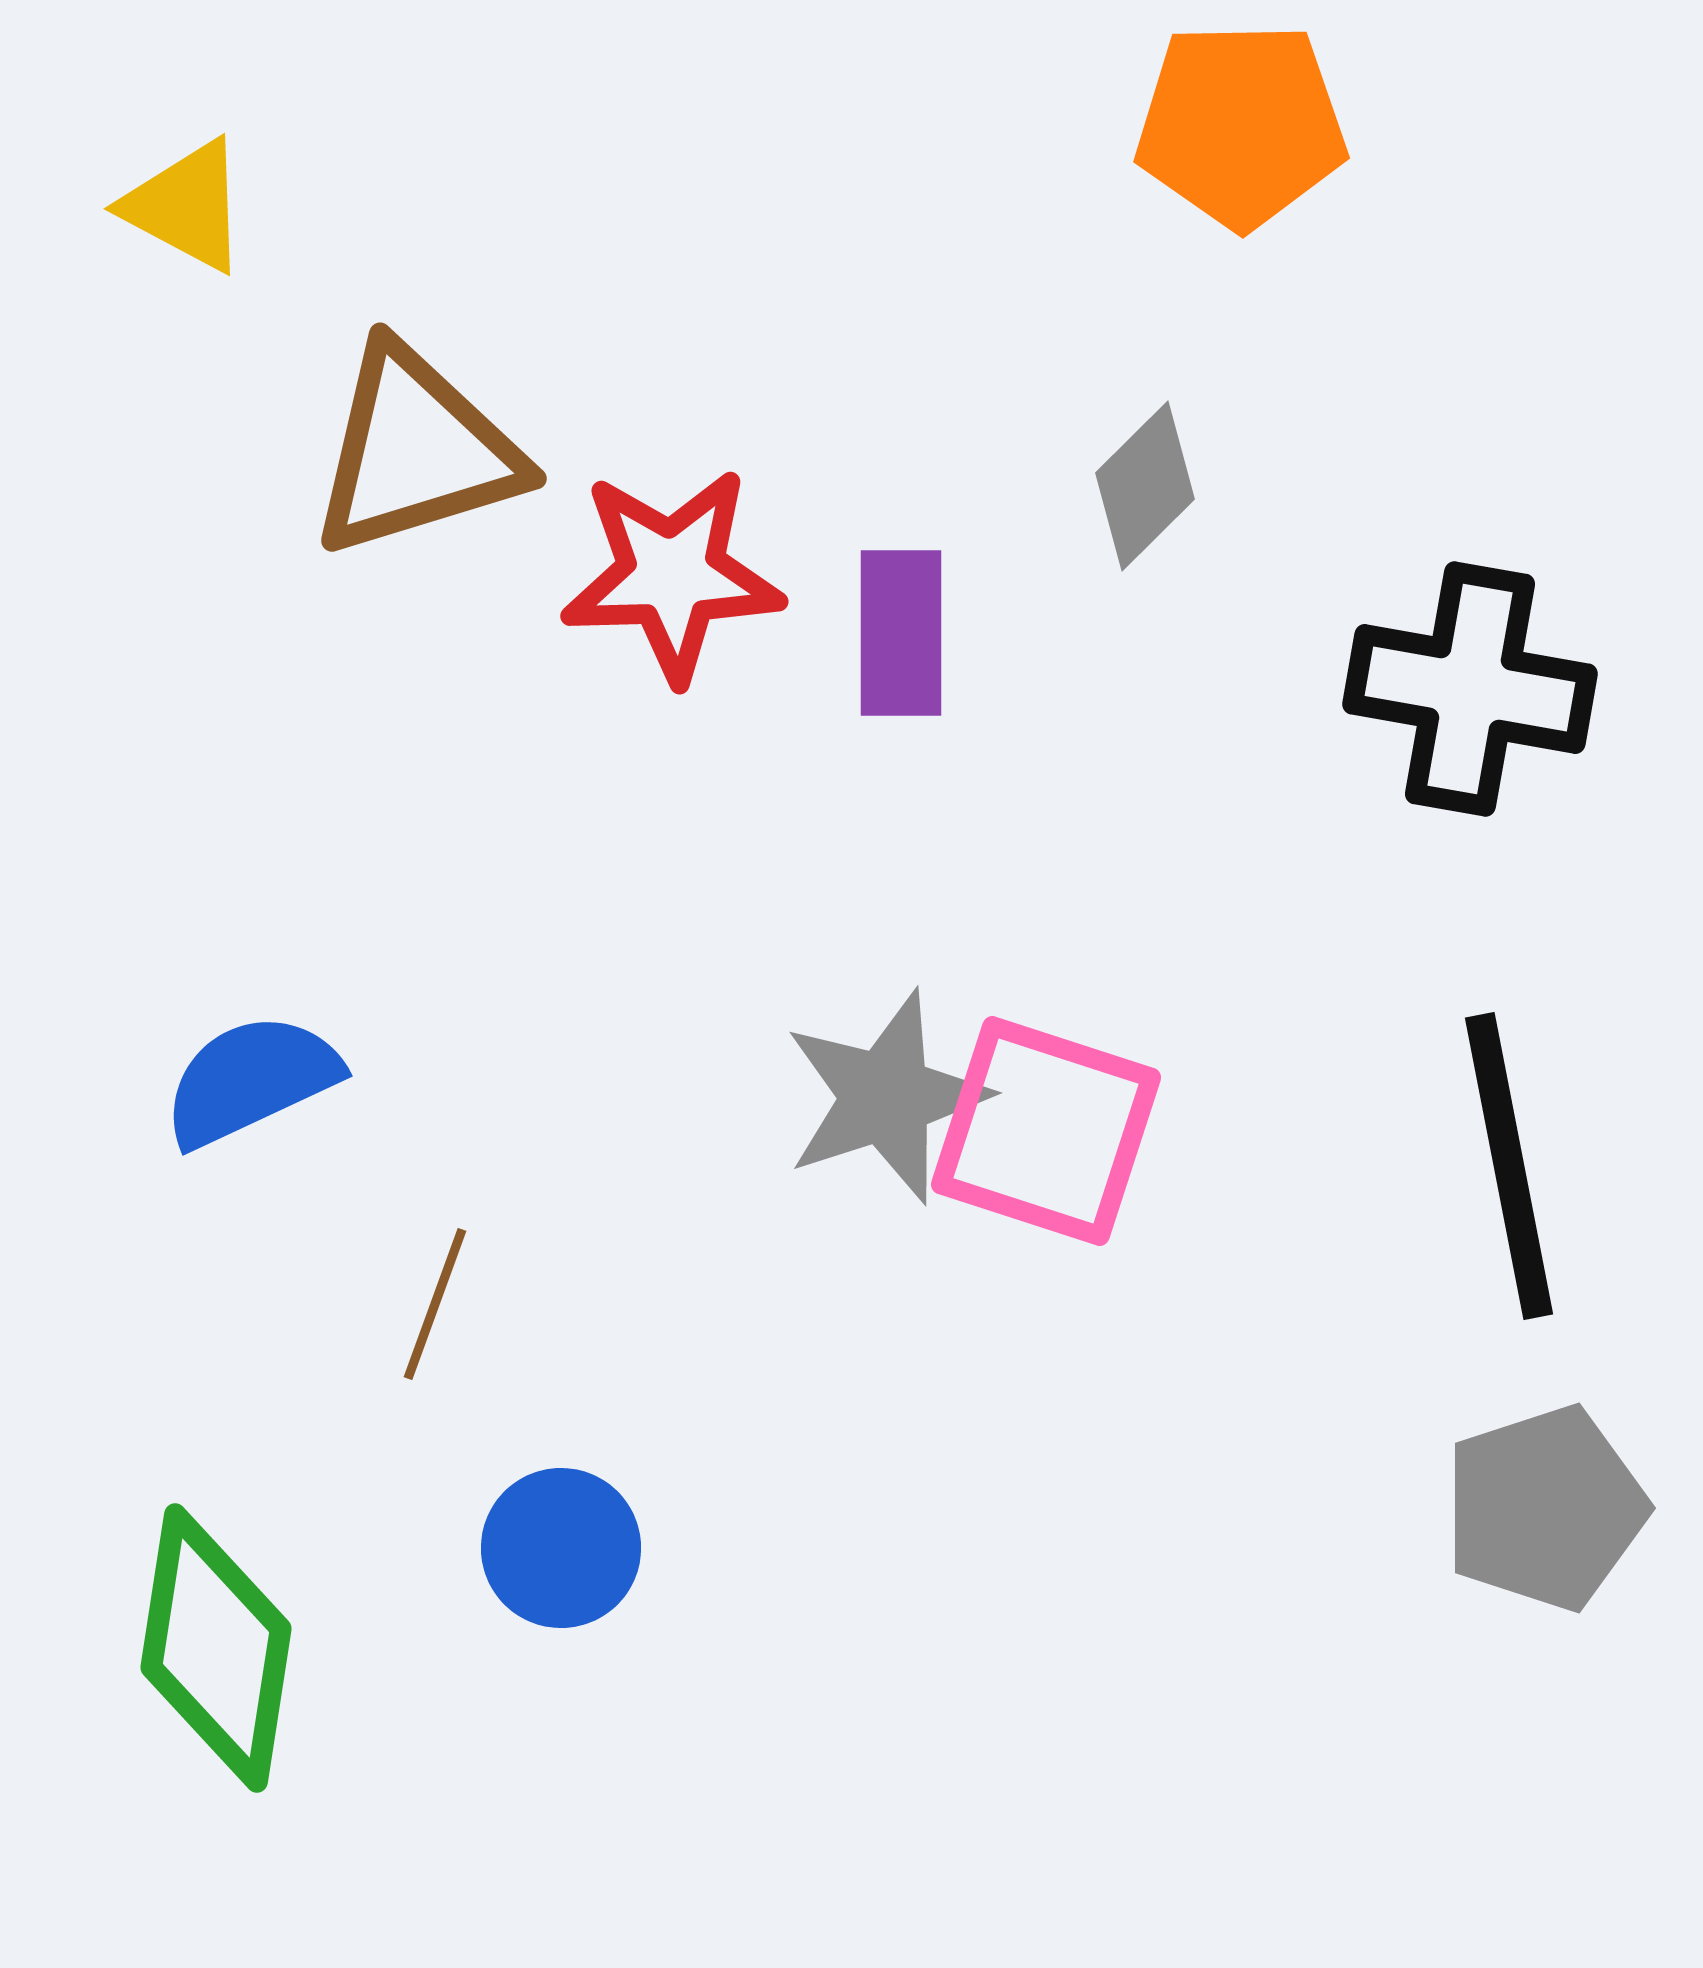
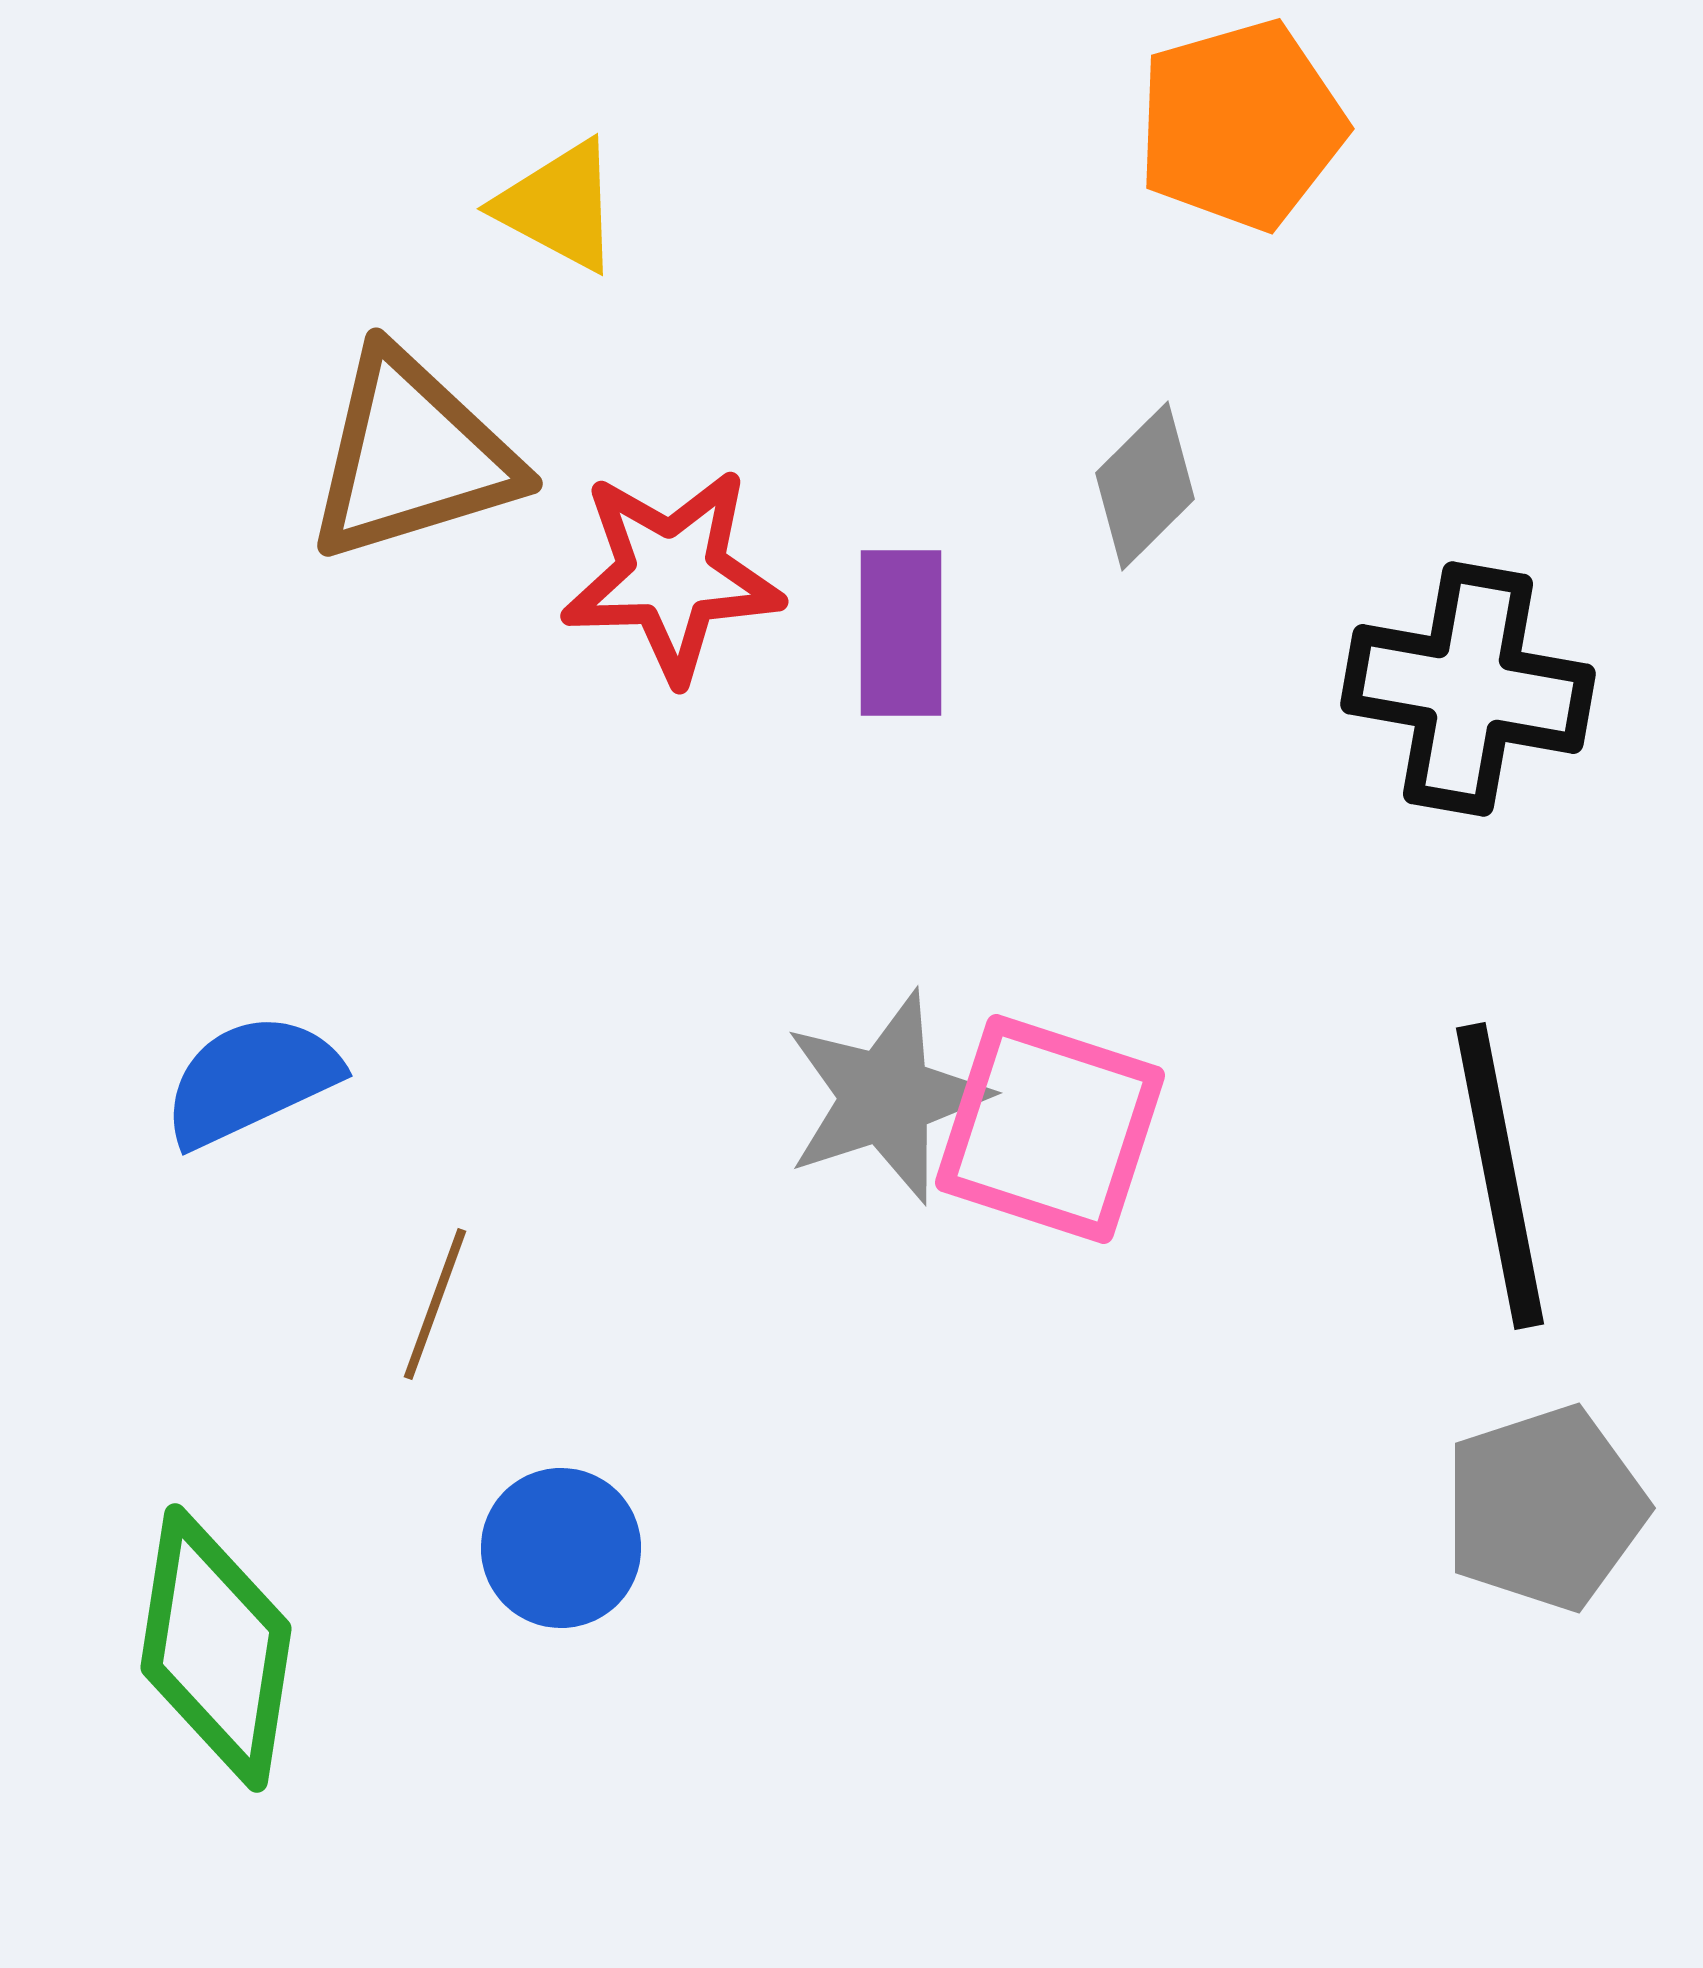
orange pentagon: rotated 15 degrees counterclockwise
yellow triangle: moved 373 px right
brown triangle: moved 4 px left, 5 px down
black cross: moved 2 px left
pink square: moved 4 px right, 2 px up
black line: moved 9 px left, 10 px down
